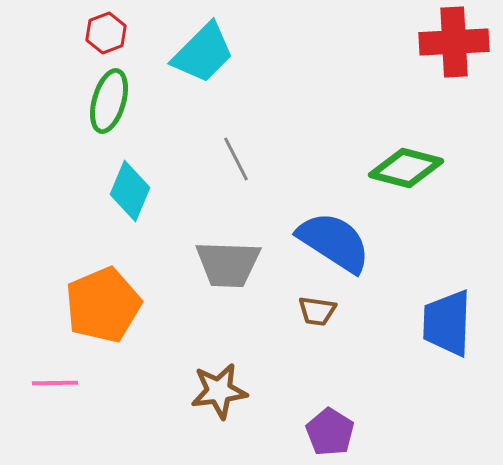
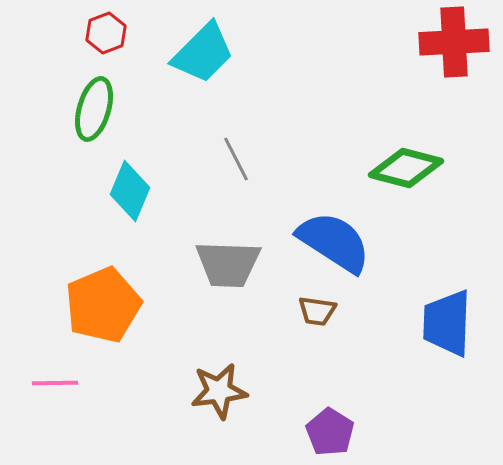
green ellipse: moved 15 px left, 8 px down
